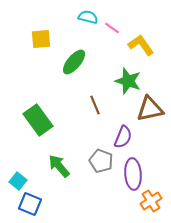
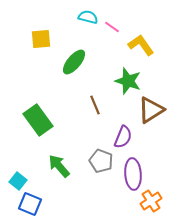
pink line: moved 1 px up
brown triangle: moved 1 px right, 1 px down; rotated 20 degrees counterclockwise
